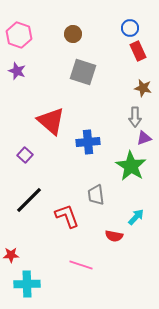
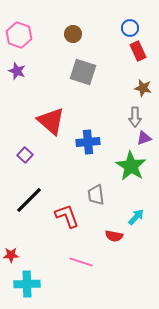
pink line: moved 3 px up
